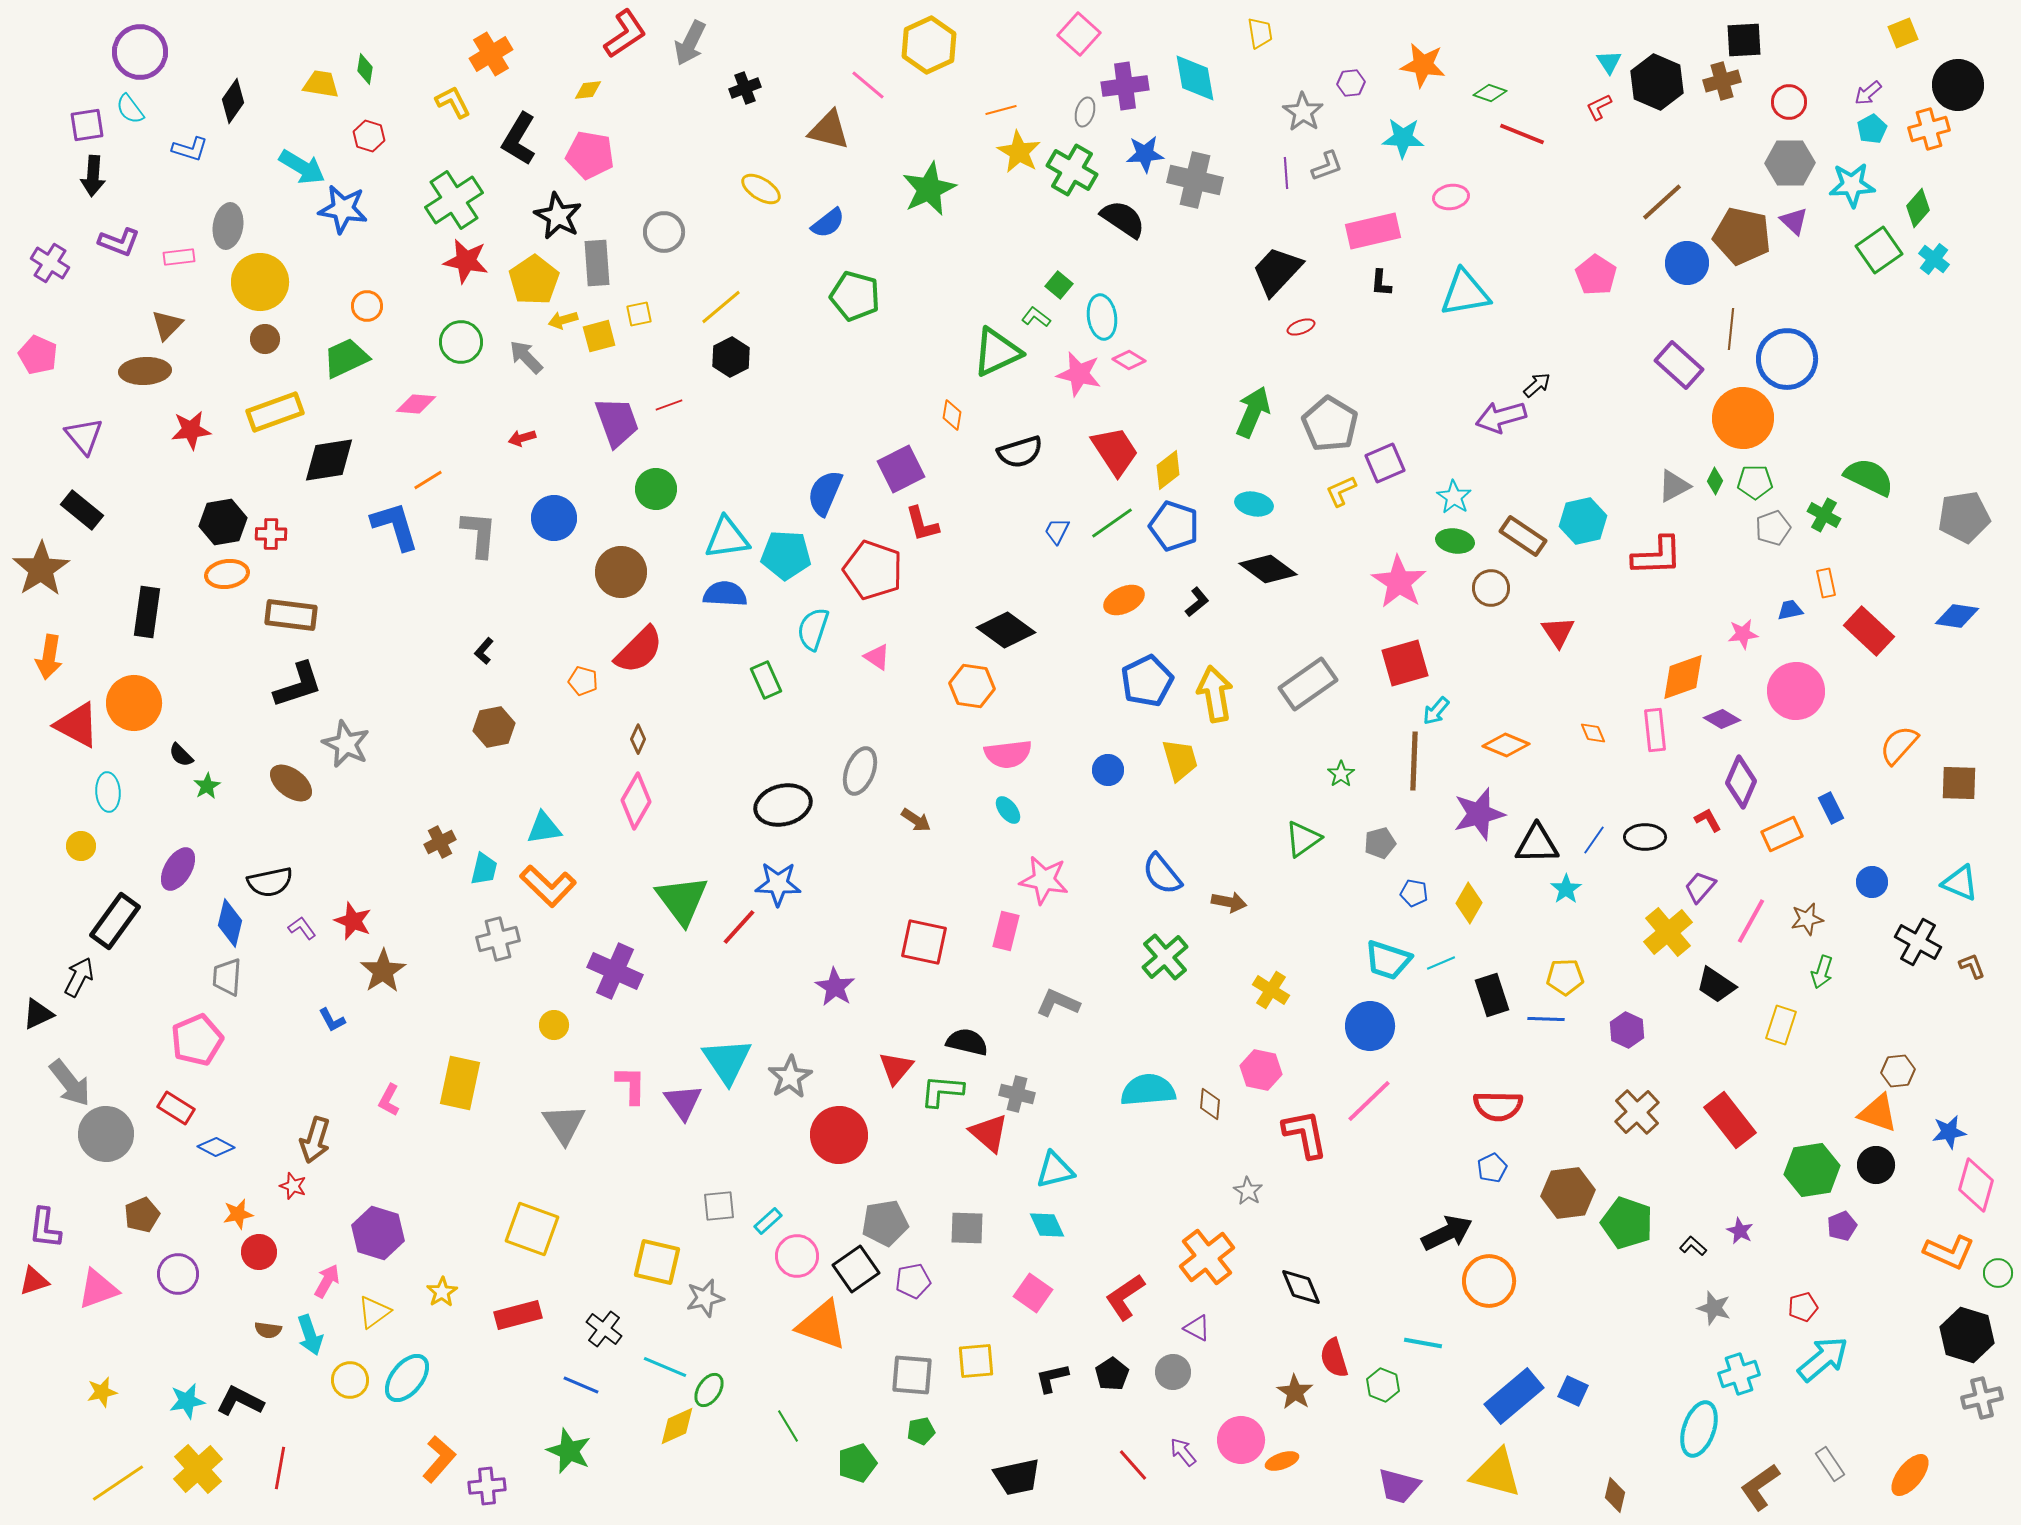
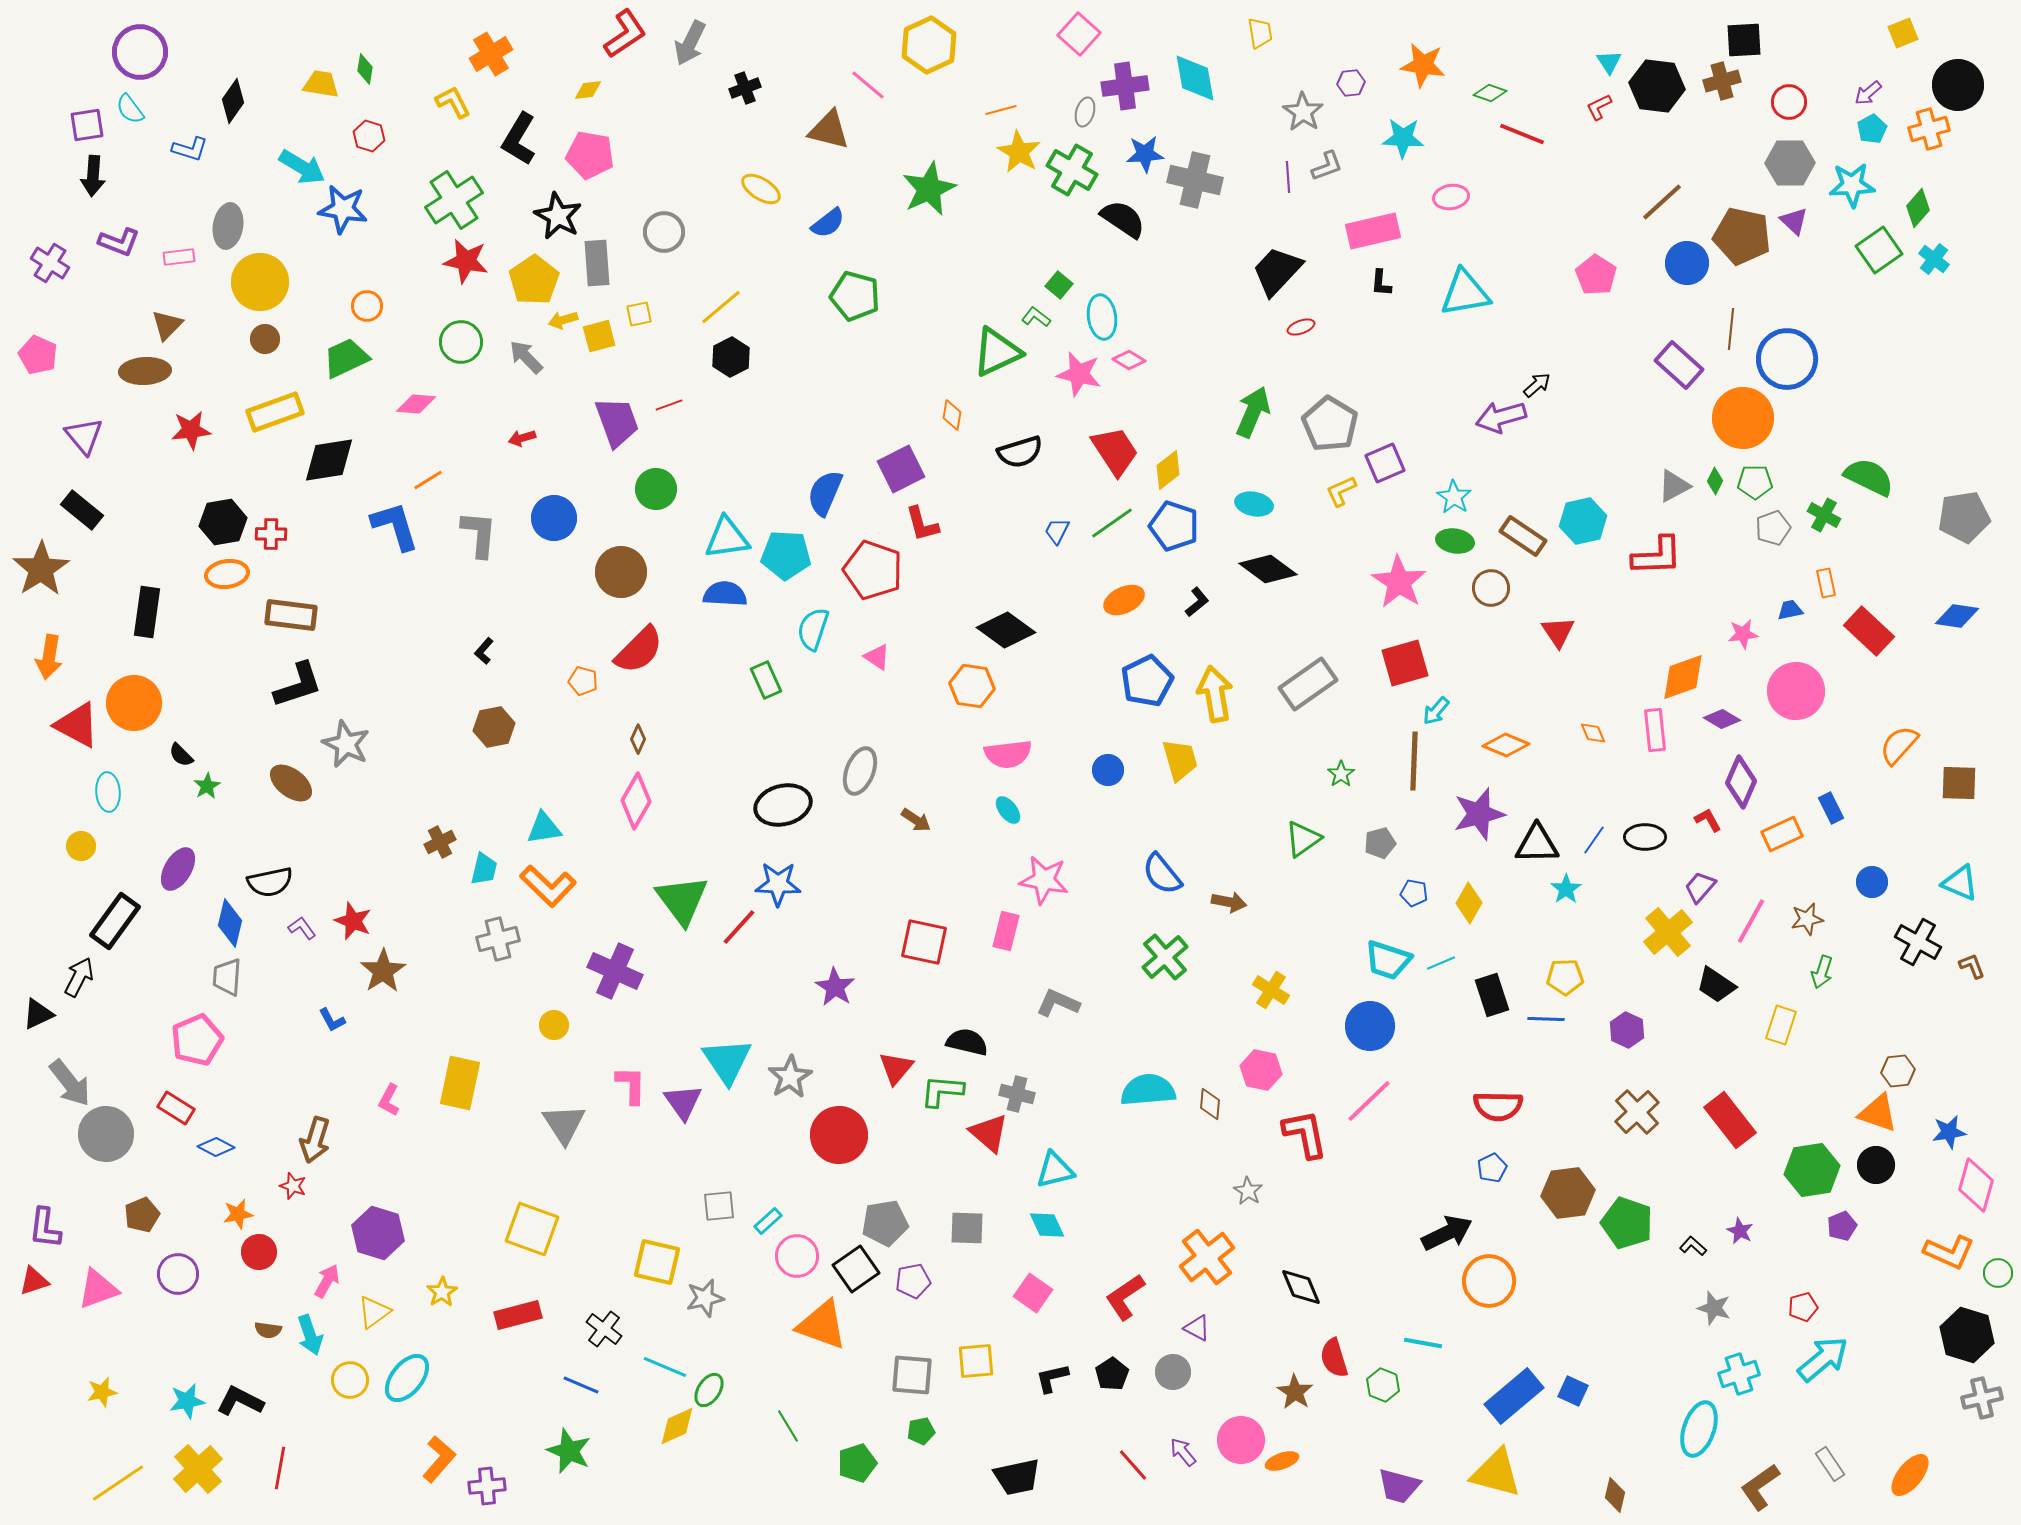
black hexagon at (1657, 82): moved 4 px down; rotated 16 degrees counterclockwise
purple line at (1286, 173): moved 2 px right, 4 px down
